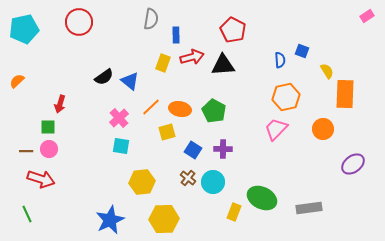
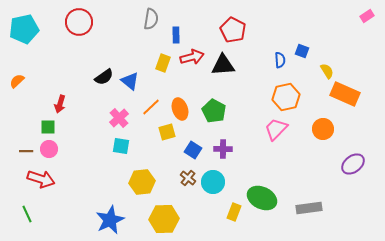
orange rectangle at (345, 94): rotated 68 degrees counterclockwise
orange ellipse at (180, 109): rotated 60 degrees clockwise
